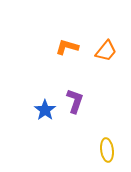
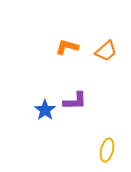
orange trapezoid: rotated 10 degrees clockwise
purple L-shape: rotated 70 degrees clockwise
yellow ellipse: rotated 20 degrees clockwise
